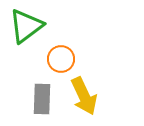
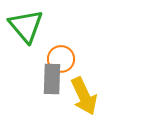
green triangle: rotated 33 degrees counterclockwise
gray rectangle: moved 10 px right, 20 px up
